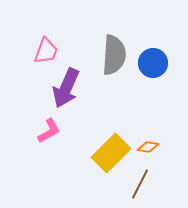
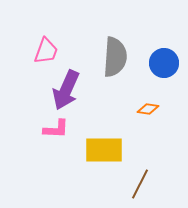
gray semicircle: moved 1 px right, 2 px down
blue circle: moved 11 px right
purple arrow: moved 2 px down
pink L-shape: moved 7 px right, 2 px up; rotated 32 degrees clockwise
orange diamond: moved 38 px up
yellow rectangle: moved 7 px left, 3 px up; rotated 45 degrees clockwise
